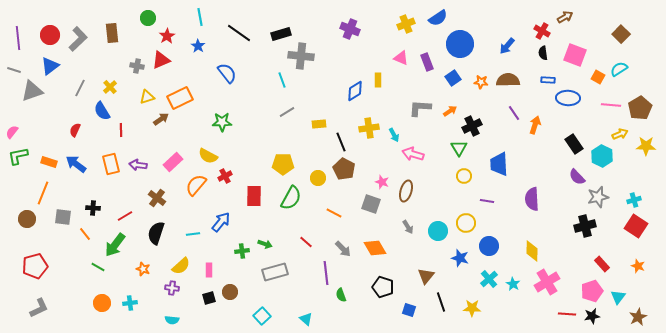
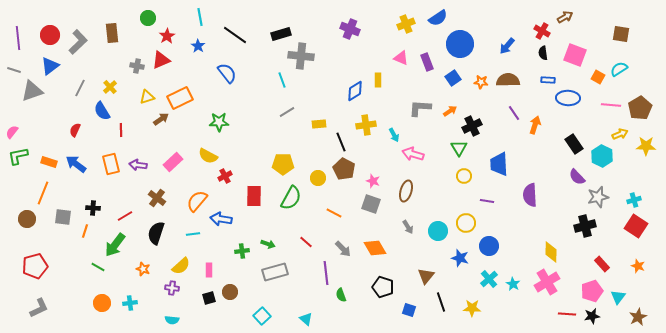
black line at (239, 33): moved 4 px left, 2 px down
brown square at (621, 34): rotated 36 degrees counterclockwise
gray L-shape at (78, 39): moved 3 px down
green star at (222, 122): moved 3 px left
yellow cross at (369, 128): moved 3 px left, 3 px up
pink star at (382, 182): moved 9 px left, 1 px up
orange semicircle at (196, 185): moved 1 px right, 16 px down
purple semicircle at (532, 199): moved 2 px left, 4 px up
blue arrow at (221, 222): moved 3 px up; rotated 120 degrees counterclockwise
orange line at (85, 234): moved 3 px up; rotated 56 degrees clockwise
green arrow at (265, 244): moved 3 px right
yellow diamond at (532, 251): moved 19 px right, 1 px down
